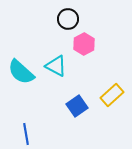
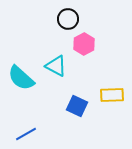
cyan semicircle: moved 6 px down
yellow rectangle: rotated 40 degrees clockwise
blue square: rotated 30 degrees counterclockwise
blue line: rotated 70 degrees clockwise
